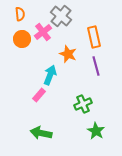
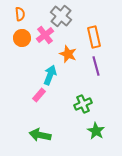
pink cross: moved 2 px right, 3 px down
orange circle: moved 1 px up
green arrow: moved 1 px left, 2 px down
